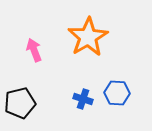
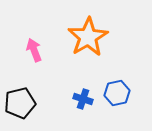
blue hexagon: rotated 15 degrees counterclockwise
